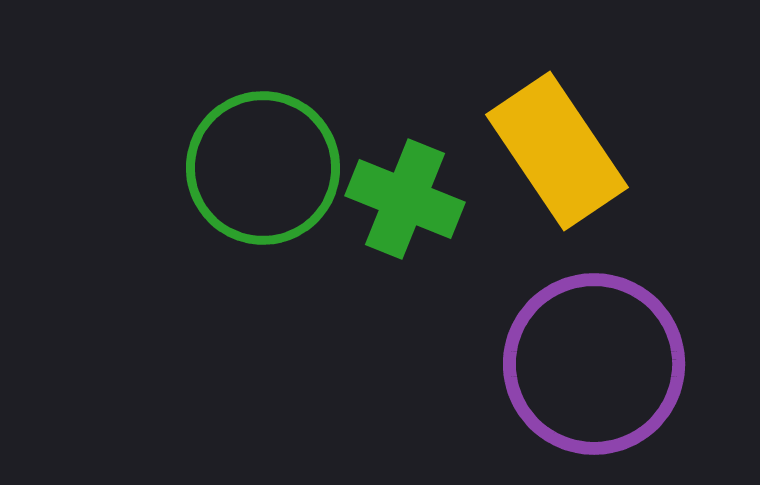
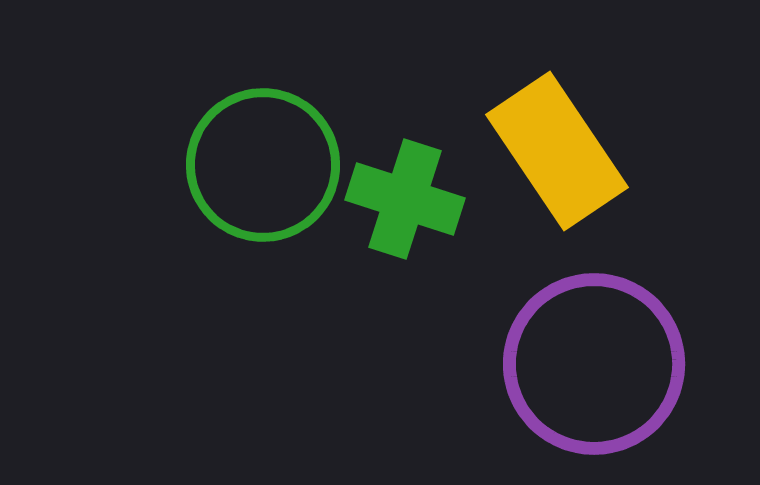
green circle: moved 3 px up
green cross: rotated 4 degrees counterclockwise
